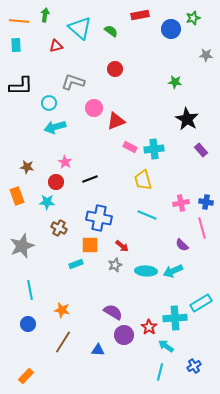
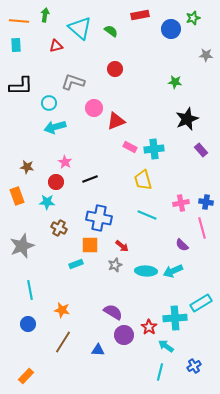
black star at (187, 119): rotated 20 degrees clockwise
